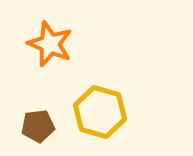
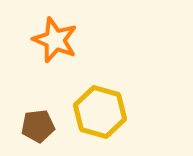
orange star: moved 5 px right, 4 px up
